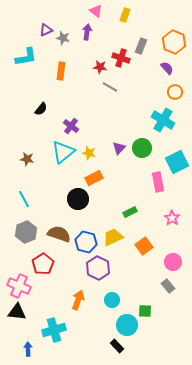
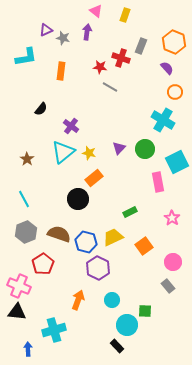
green circle at (142, 148): moved 3 px right, 1 px down
brown star at (27, 159): rotated 24 degrees clockwise
orange rectangle at (94, 178): rotated 12 degrees counterclockwise
